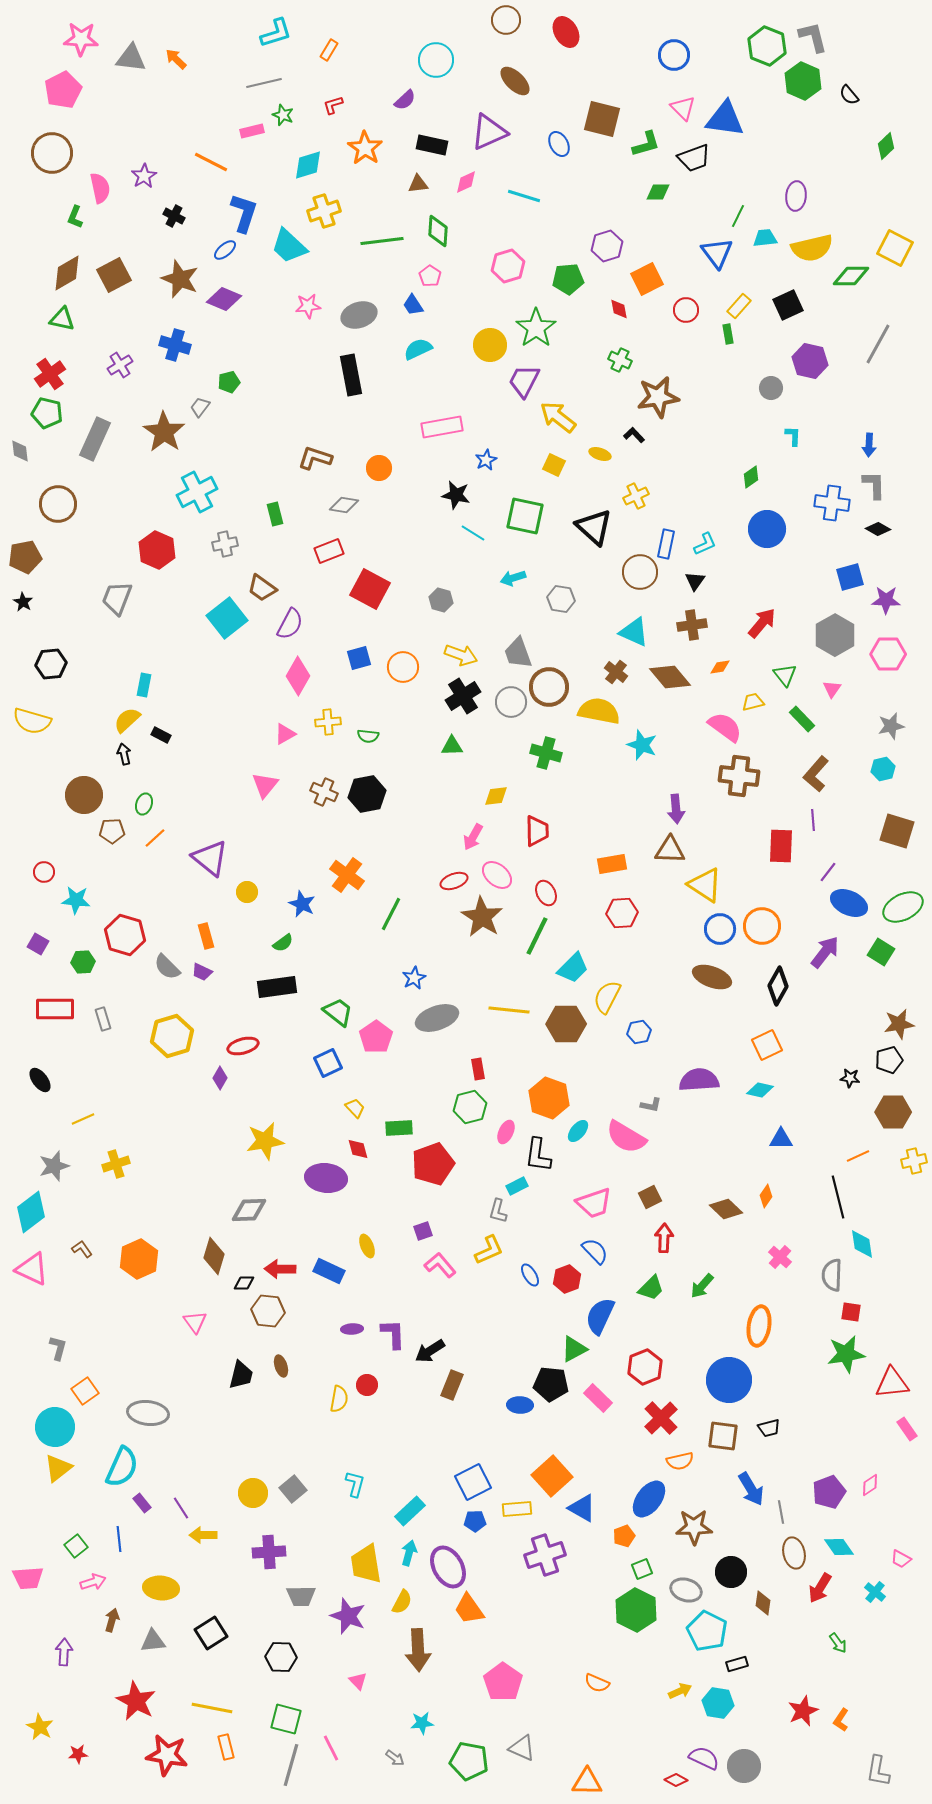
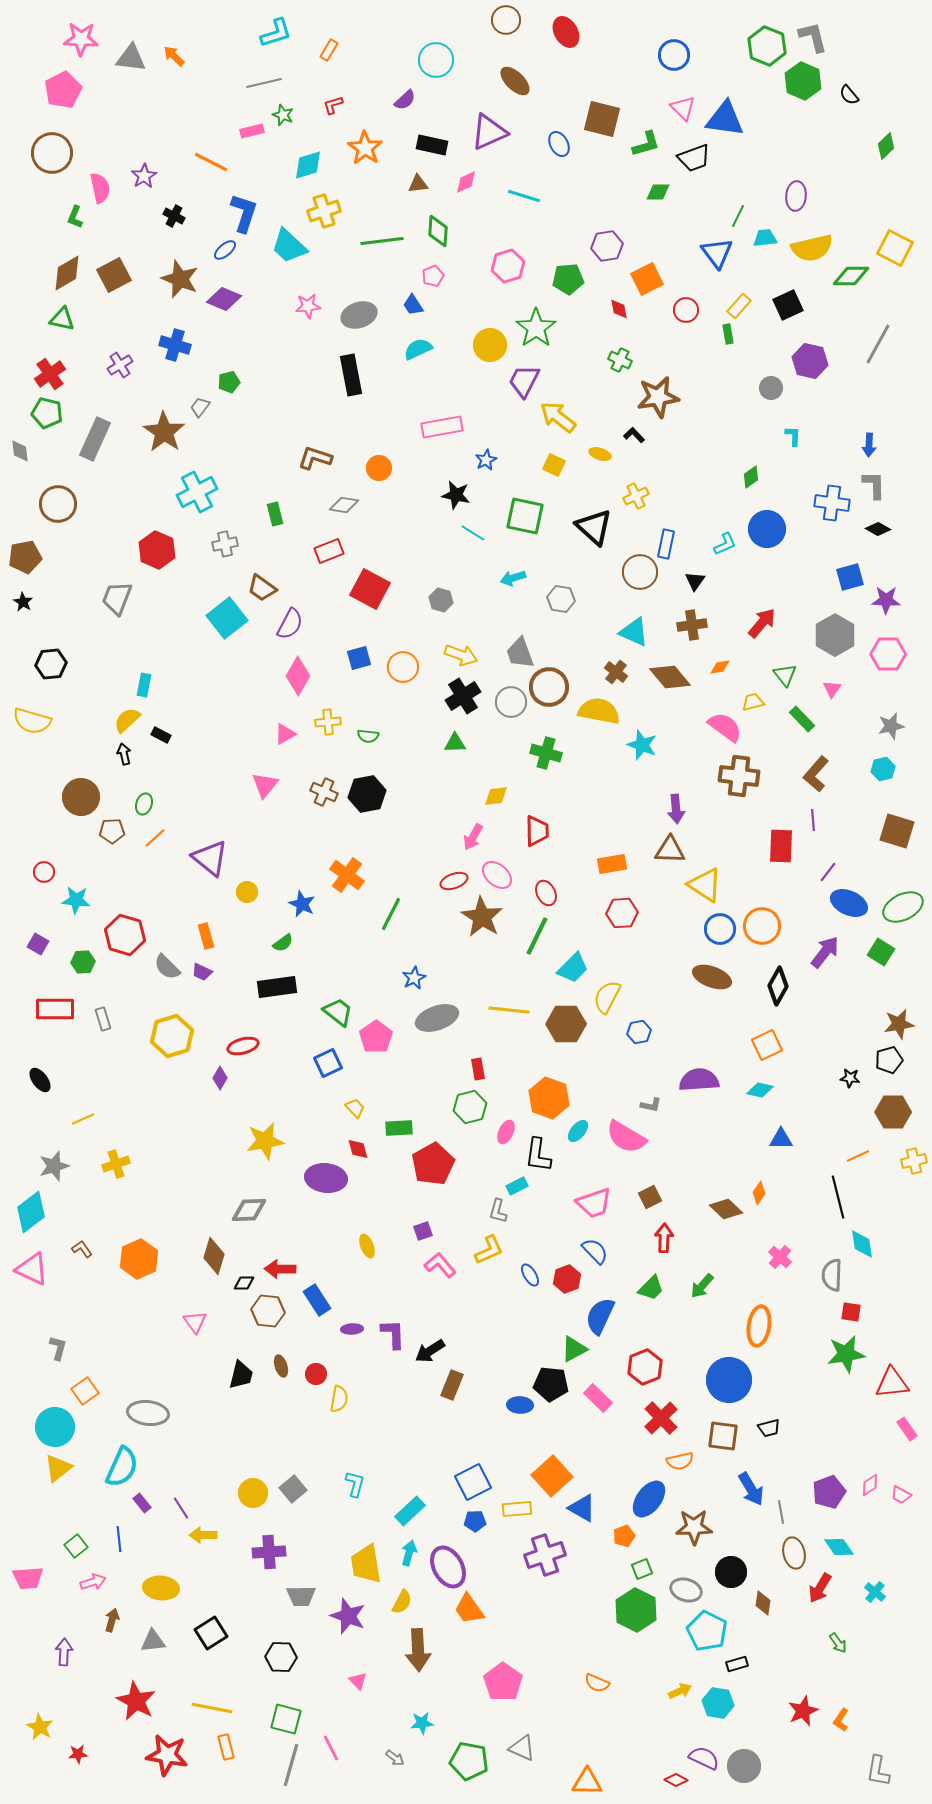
orange arrow at (176, 59): moved 2 px left, 3 px up
purple hexagon at (607, 246): rotated 8 degrees clockwise
pink pentagon at (430, 276): moved 3 px right; rotated 15 degrees clockwise
cyan L-shape at (705, 544): moved 20 px right
gray trapezoid at (518, 653): moved 2 px right
green triangle at (452, 746): moved 3 px right, 3 px up
brown circle at (84, 795): moved 3 px left, 2 px down
red pentagon at (433, 1164): rotated 9 degrees counterclockwise
orange diamond at (766, 1196): moved 7 px left, 3 px up
blue rectangle at (329, 1271): moved 12 px left, 29 px down; rotated 32 degrees clockwise
red circle at (367, 1385): moved 51 px left, 11 px up
pink trapezoid at (901, 1559): moved 64 px up
